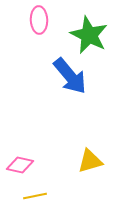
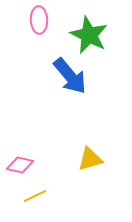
yellow triangle: moved 2 px up
yellow line: rotated 15 degrees counterclockwise
